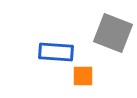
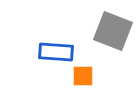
gray square: moved 2 px up
